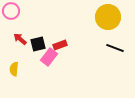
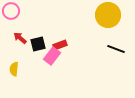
yellow circle: moved 2 px up
red arrow: moved 1 px up
black line: moved 1 px right, 1 px down
pink rectangle: moved 3 px right, 1 px up
